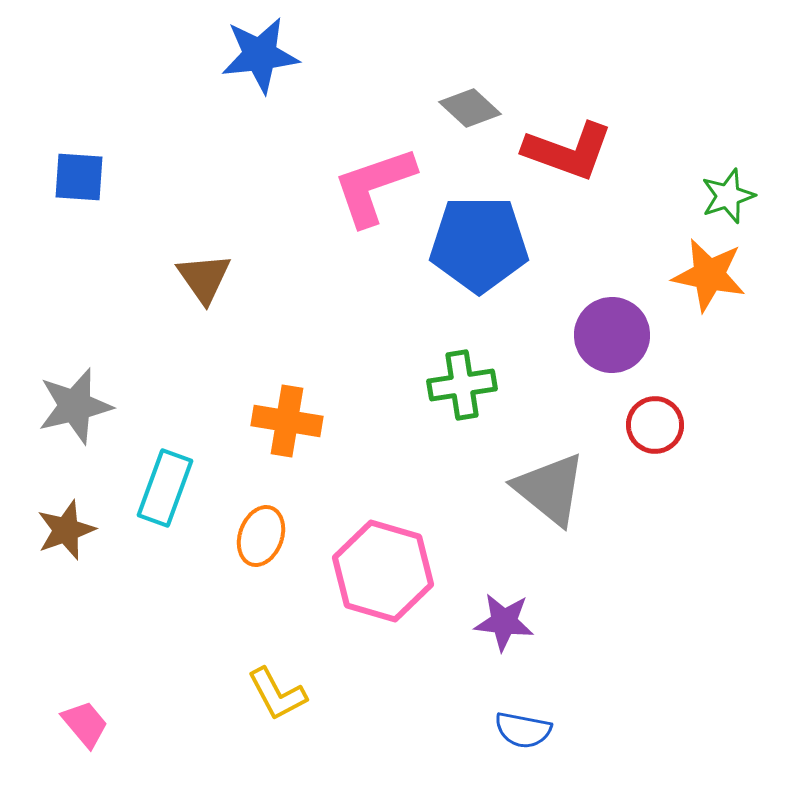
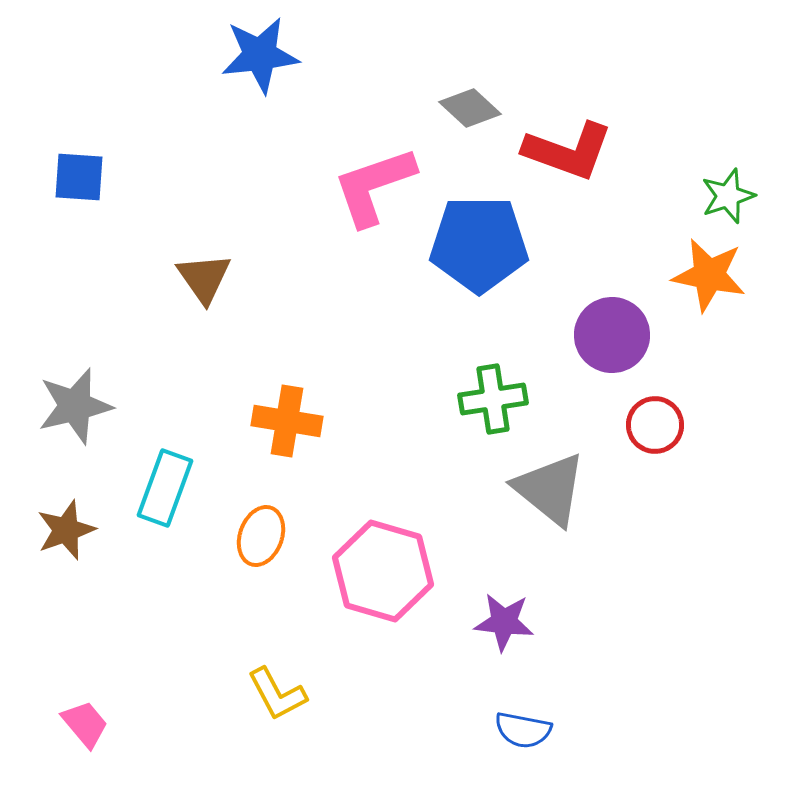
green cross: moved 31 px right, 14 px down
